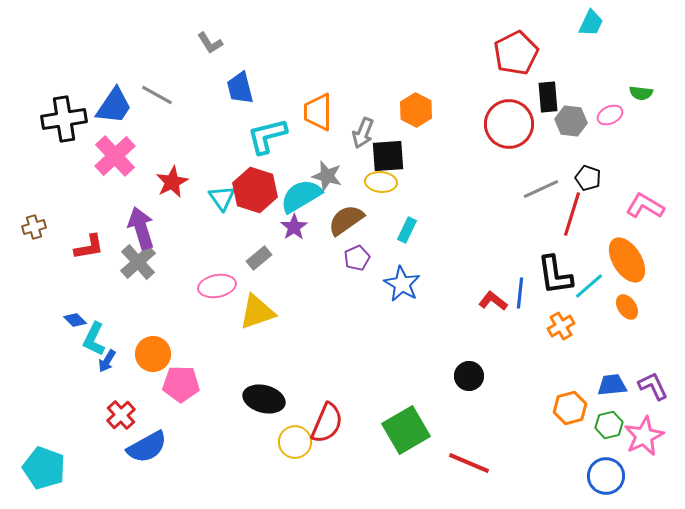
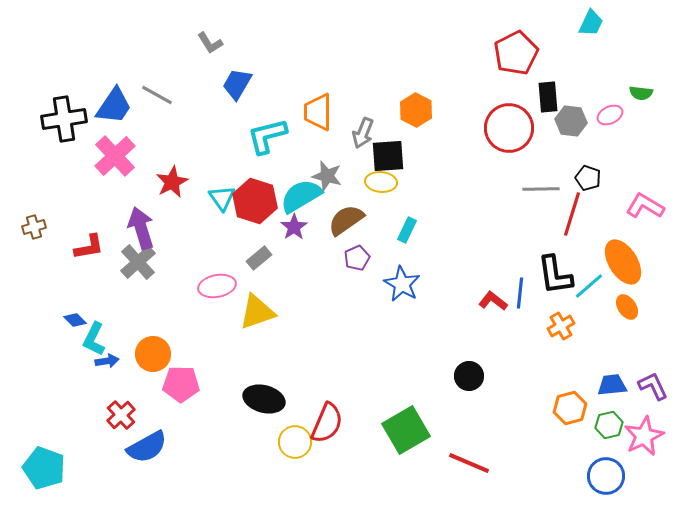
blue trapezoid at (240, 88): moved 3 px left, 4 px up; rotated 44 degrees clockwise
red circle at (509, 124): moved 4 px down
gray line at (541, 189): rotated 24 degrees clockwise
red hexagon at (255, 190): moved 11 px down
orange ellipse at (627, 260): moved 4 px left, 2 px down
blue arrow at (107, 361): rotated 130 degrees counterclockwise
